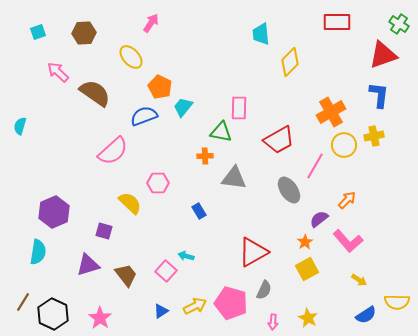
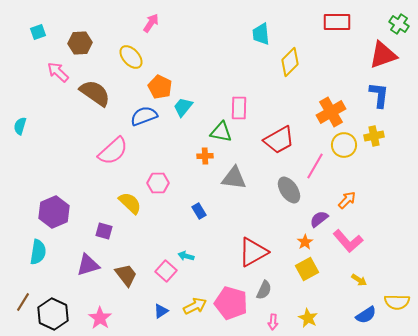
brown hexagon at (84, 33): moved 4 px left, 10 px down
